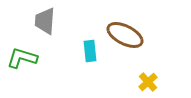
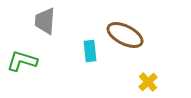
green L-shape: moved 3 px down
